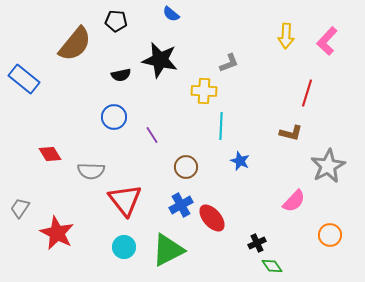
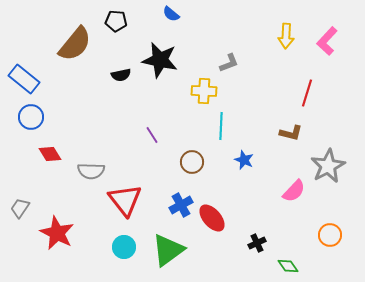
blue circle: moved 83 px left
blue star: moved 4 px right, 1 px up
brown circle: moved 6 px right, 5 px up
pink semicircle: moved 10 px up
green triangle: rotated 9 degrees counterclockwise
green diamond: moved 16 px right
